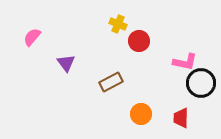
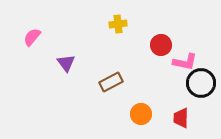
yellow cross: rotated 30 degrees counterclockwise
red circle: moved 22 px right, 4 px down
